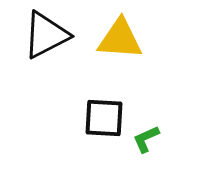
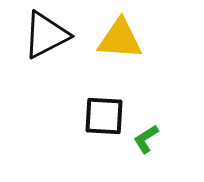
black square: moved 2 px up
green L-shape: rotated 8 degrees counterclockwise
